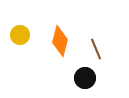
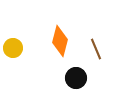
yellow circle: moved 7 px left, 13 px down
black circle: moved 9 px left
